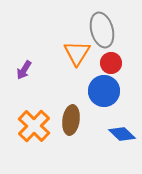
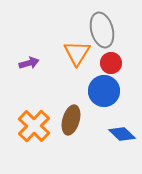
purple arrow: moved 5 px right, 7 px up; rotated 138 degrees counterclockwise
brown ellipse: rotated 8 degrees clockwise
